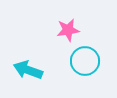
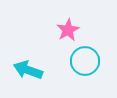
pink star: rotated 20 degrees counterclockwise
